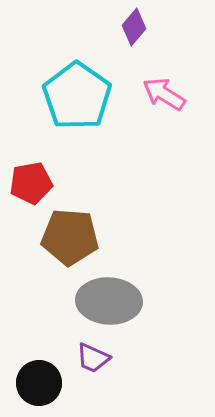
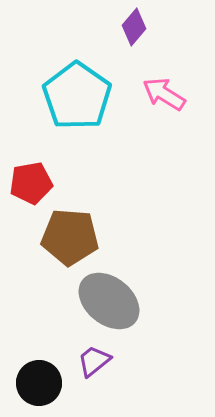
gray ellipse: rotated 36 degrees clockwise
purple trapezoid: moved 1 px right, 3 px down; rotated 117 degrees clockwise
